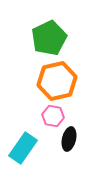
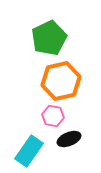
orange hexagon: moved 4 px right
black ellipse: rotated 55 degrees clockwise
cyan rectangle: moved 6 px right, 3 px down
